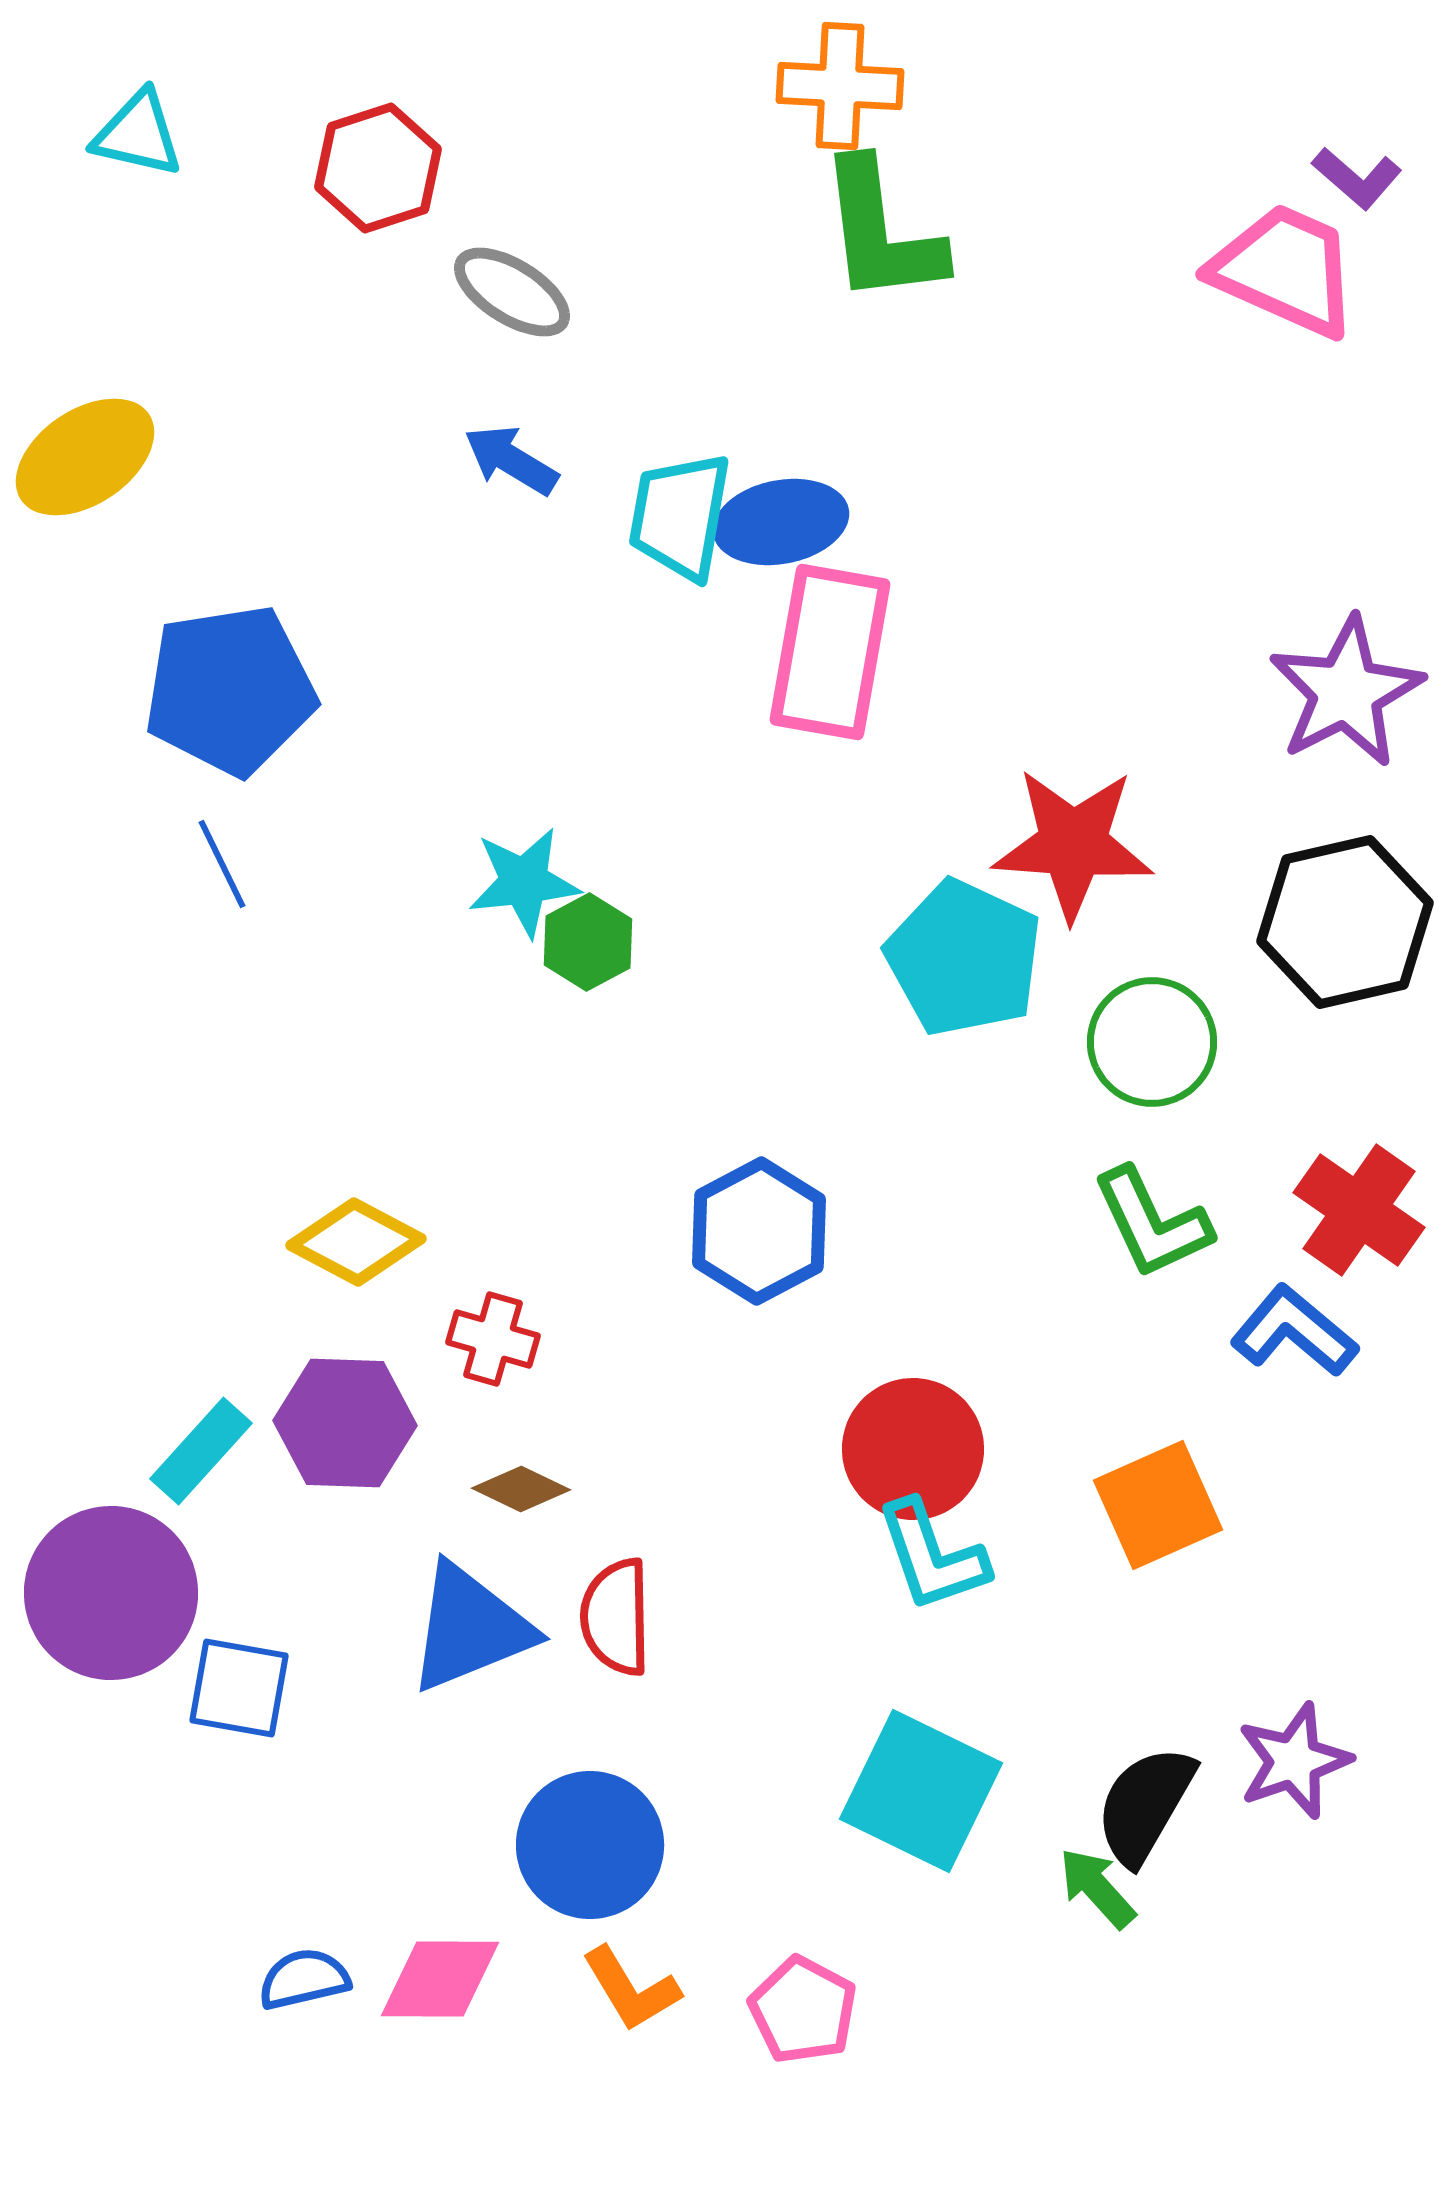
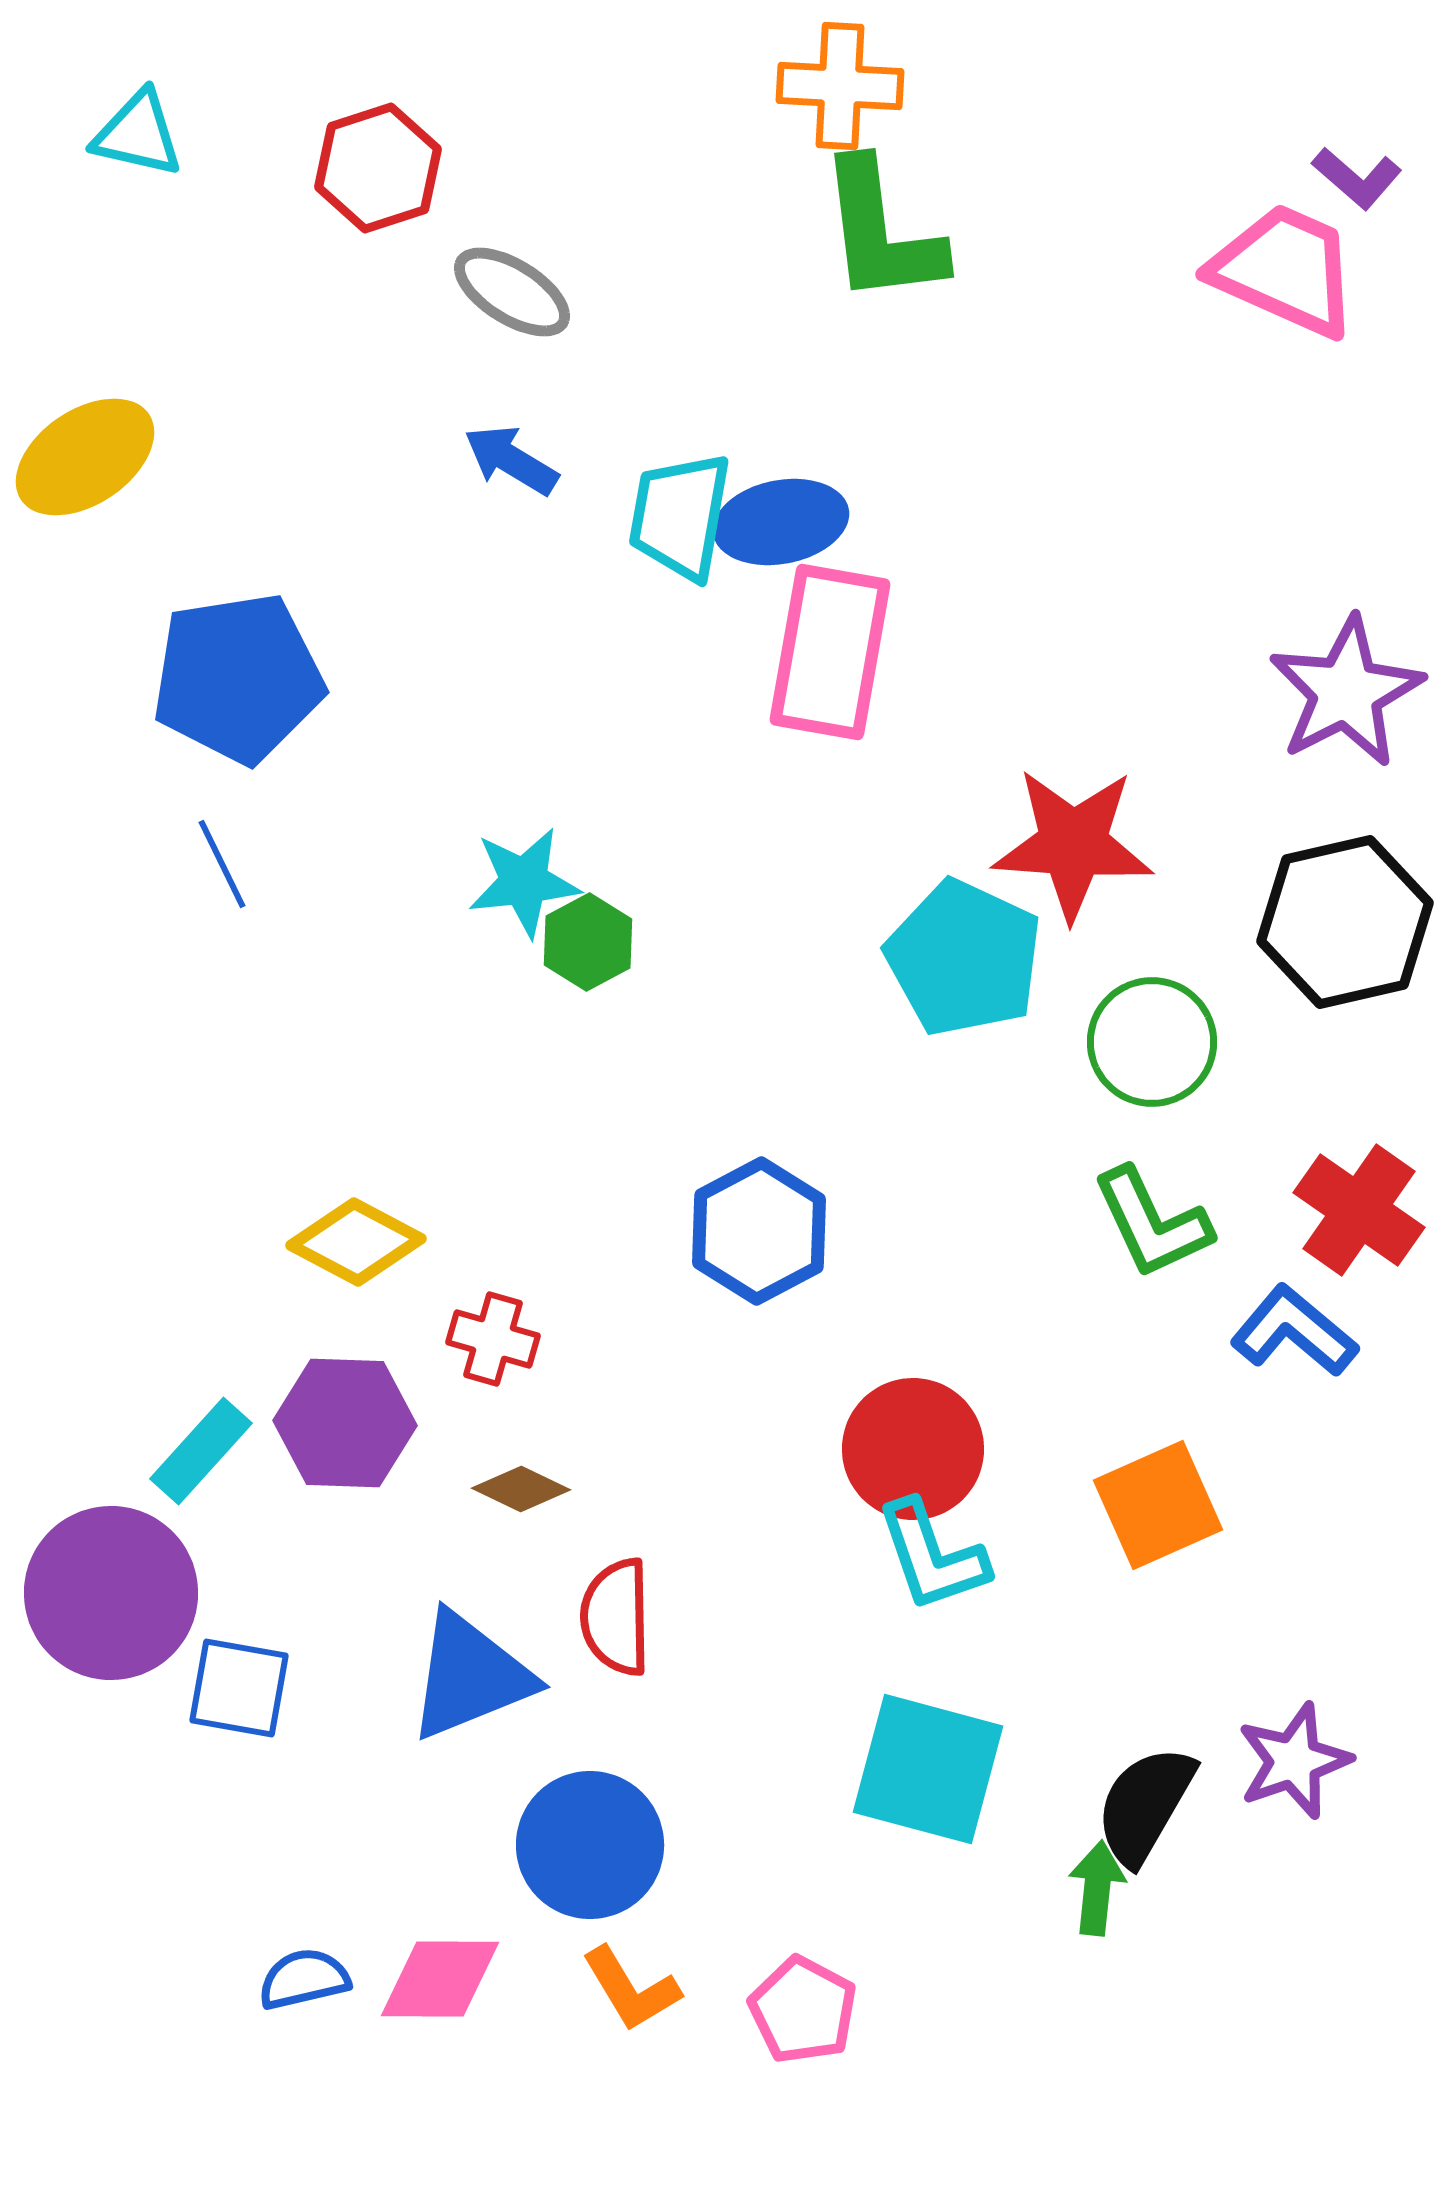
blue pentagon at (230, 690): moved 8 px right, 12 px up
blue triangle at (470, 1628): moved 48 px down
cyan square at (921, 1791): moved 7 px right, 22 px up; rotated 11 degrees counterclockwise
green arrow at (1097, 1888): rotated 48 degrees clockwise
